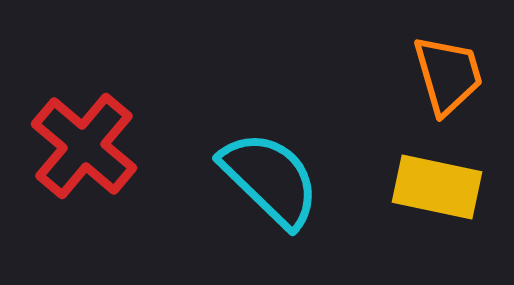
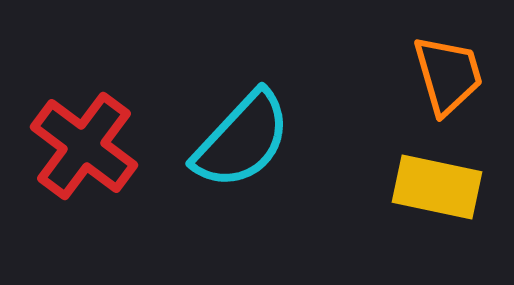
red cross: rotated 3 degrees counterclockwise
cyan semicircle: moved 28 px left, 39 px up; rotated 89 degrees clockwise
